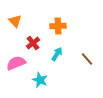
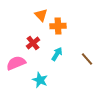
orange triangle: moved 26 px right, 6 px up
